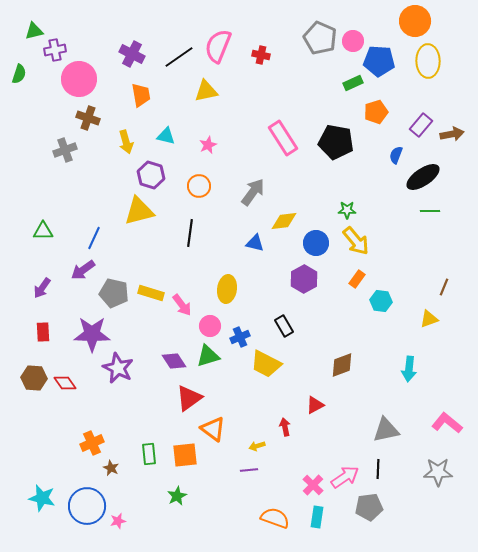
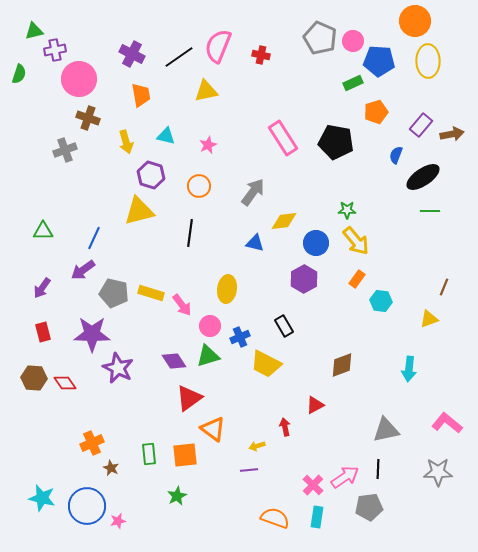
red rectangle at (43, 332): rotated 12 degrees counterclockwise
